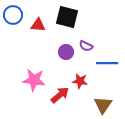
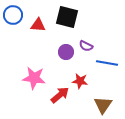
blue line: rotated 10 degrees clockwise
pink star: moved 2 px up
